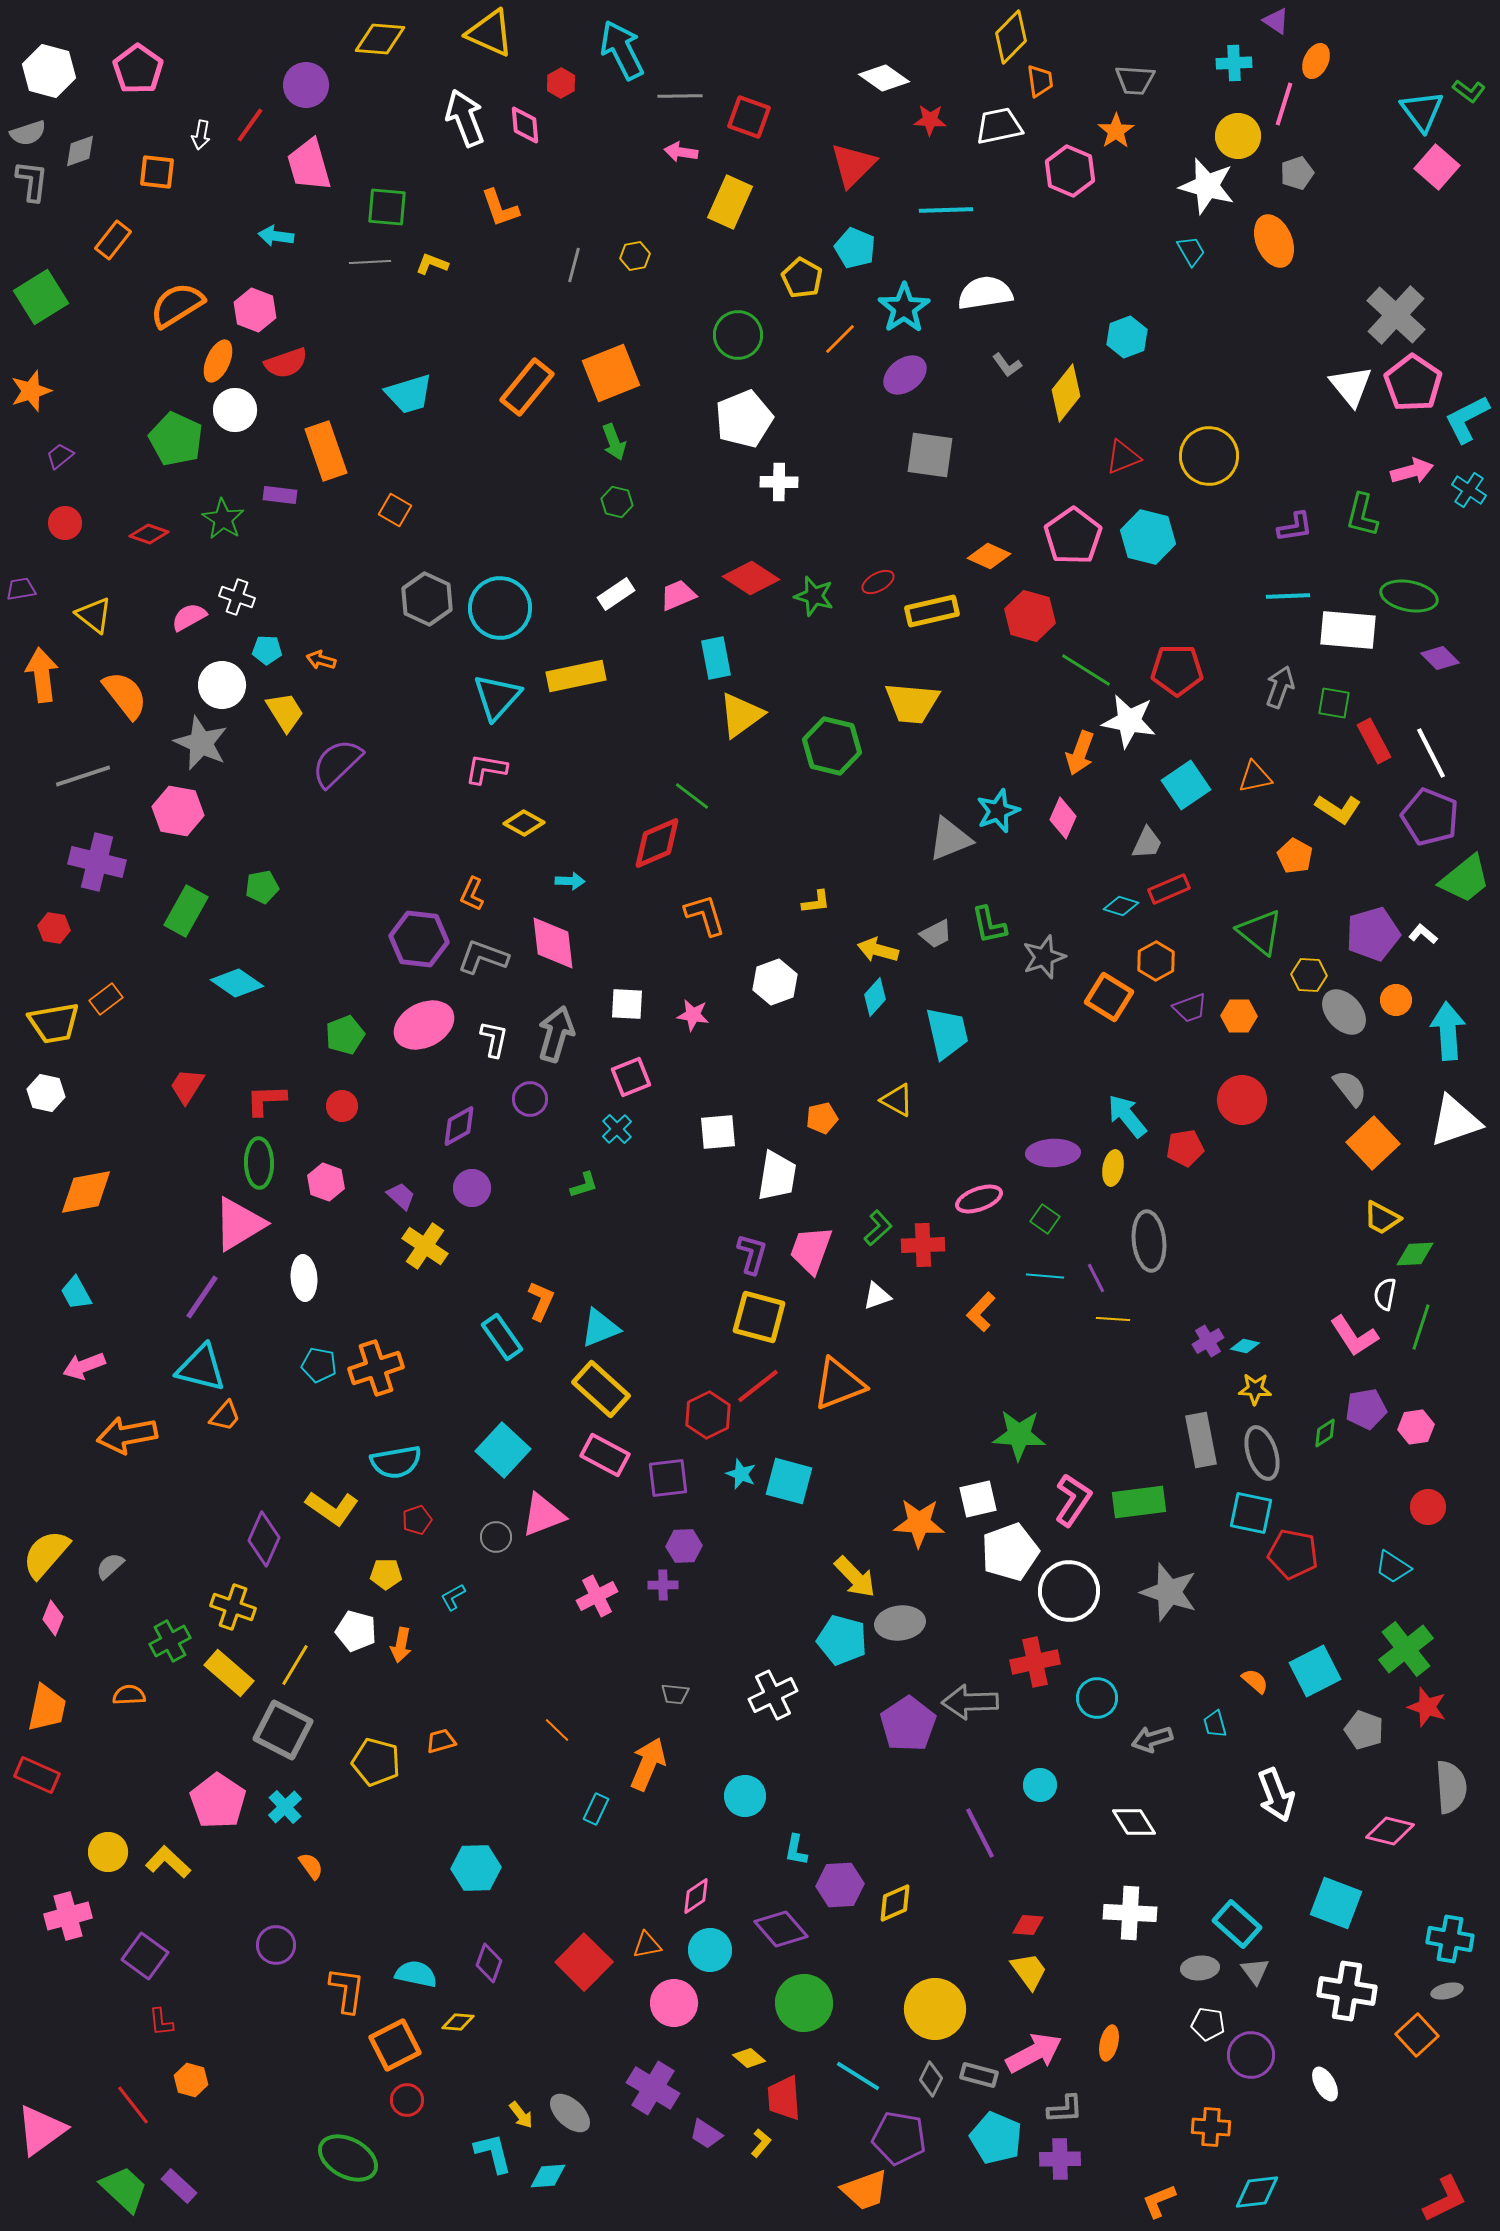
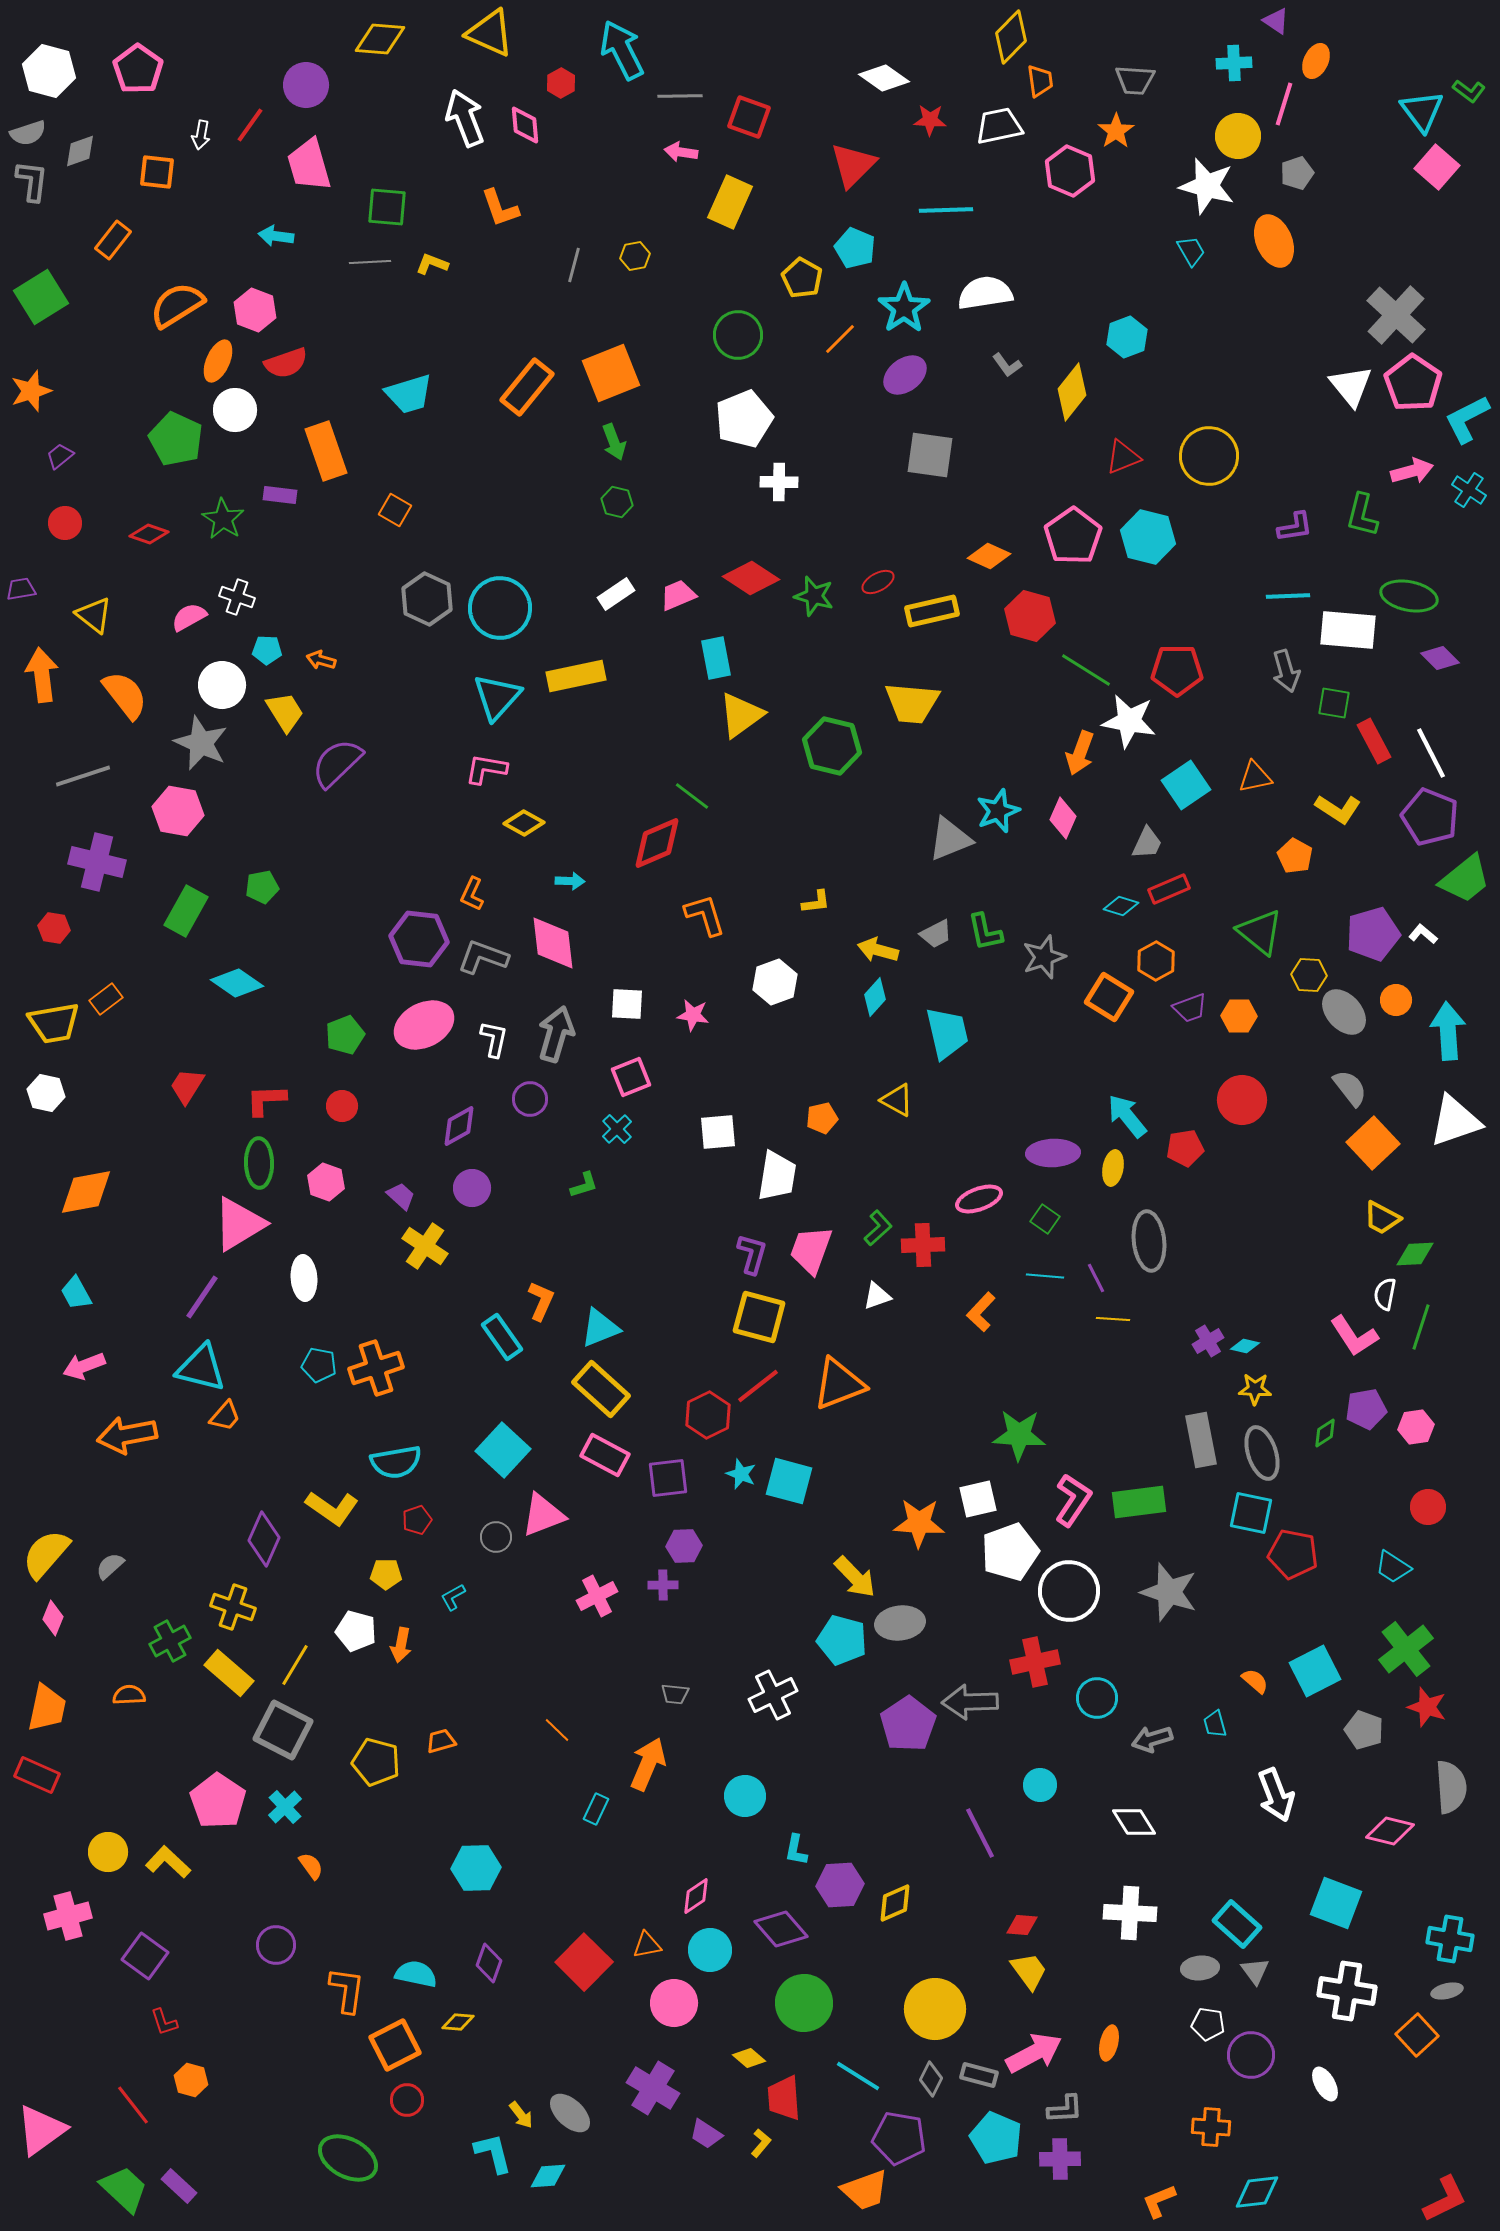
yellow diamond at (1066, 393): moved 6 px right, 1 px up
gray arrow at (1280, 687): moved 6 px right, 16 px up; rotated 144 degrees clockwise
green L-shape at (989, 925): moved 4 px left, 7 px down
red diamond at (1028, 1925): moved 6 px left
red L-shape at (161, 2022): moved 3 px right; rotated 12 degrees counterclockwise
